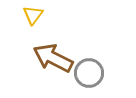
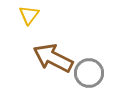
yellow triangle: moved 4 px left
